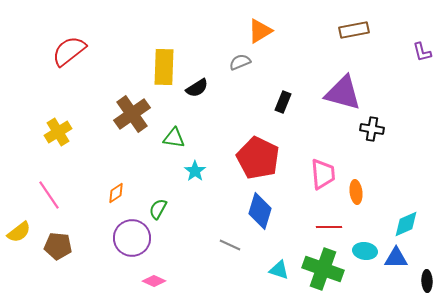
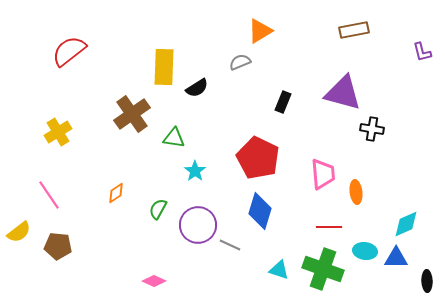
purple circle: moved 66 px right, 13 px up
